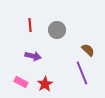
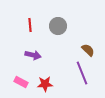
gray circle: moved 1 px right, 4 px up
purple arrow: moved 1 px up
red star: rotated 28 degrees clockwise
